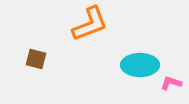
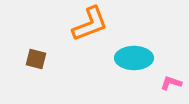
cyan ellipse: moved 6 px left, 7 px up
